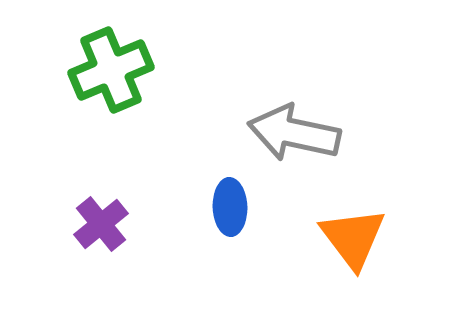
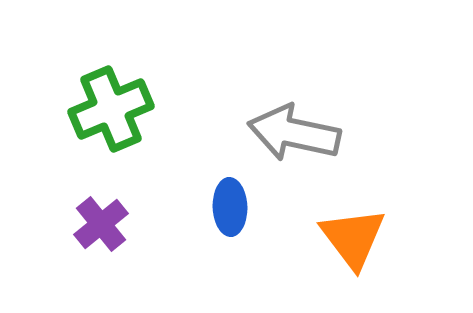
green cross: moved 39 px down
